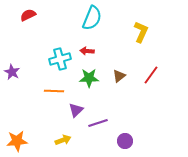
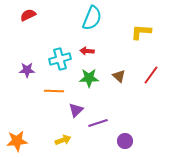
yellow L-shape: rotated 110 degrees counterclockwise
purple star: moved 15 px right, 2 px up; rotated 28 degrees counterclockwise
brown triangle: rotated 40 degrees counterclockwise
